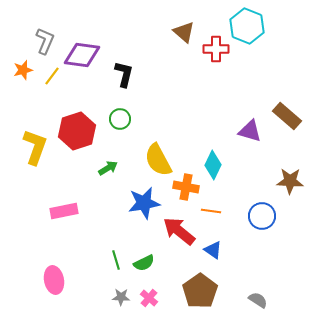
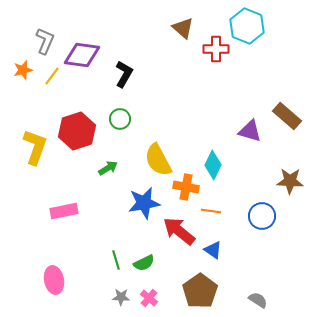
brown triangle: moved 1 px left, 4 px up
black L-shape: rotated 16 degrees clockwise
